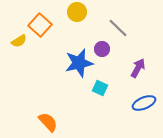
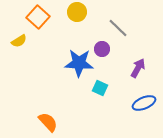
orange square: moved 2 px left, 8 px up
blue star: rotated 16 degrees clockwise
